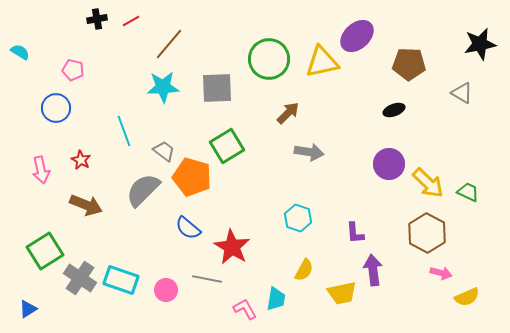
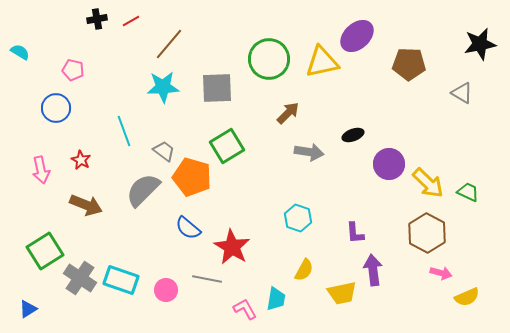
black ellipse at (394, 110): moved 41 px left, 25 px down
